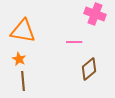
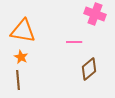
orange star: moved 2 px right, 2 px up
brown line: moved 5 px left, 1 px up
